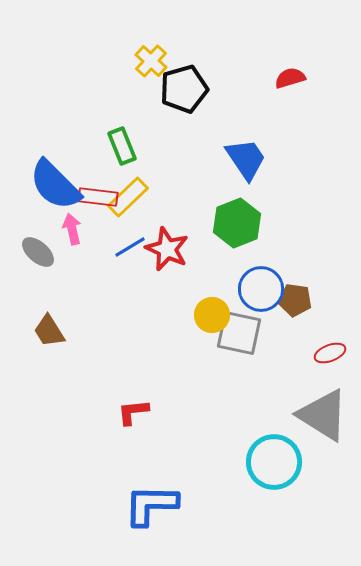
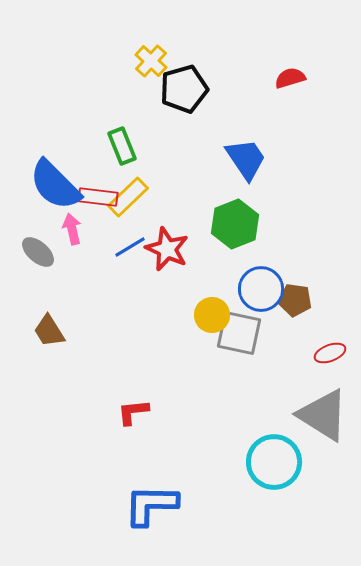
green hexagon: moved 2 px left, 1 px down
